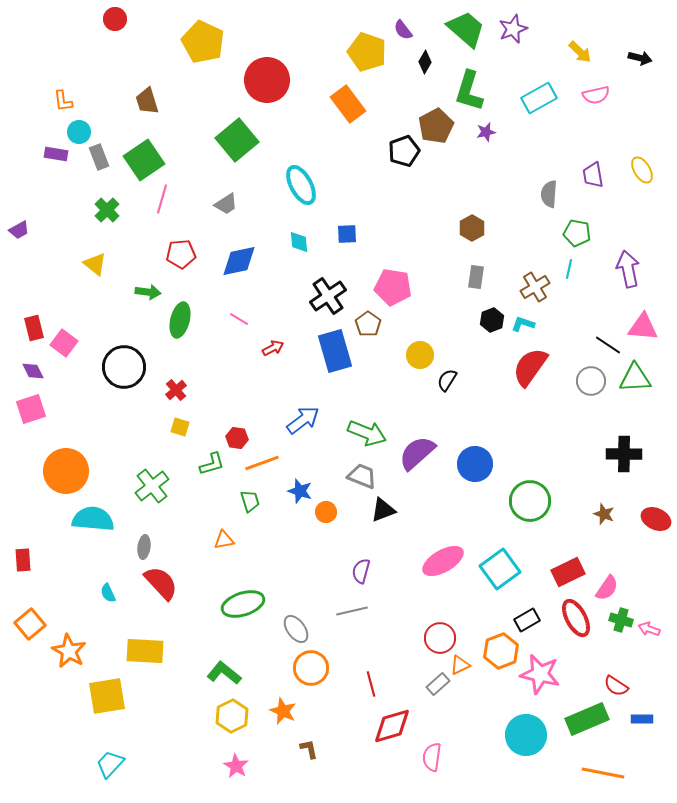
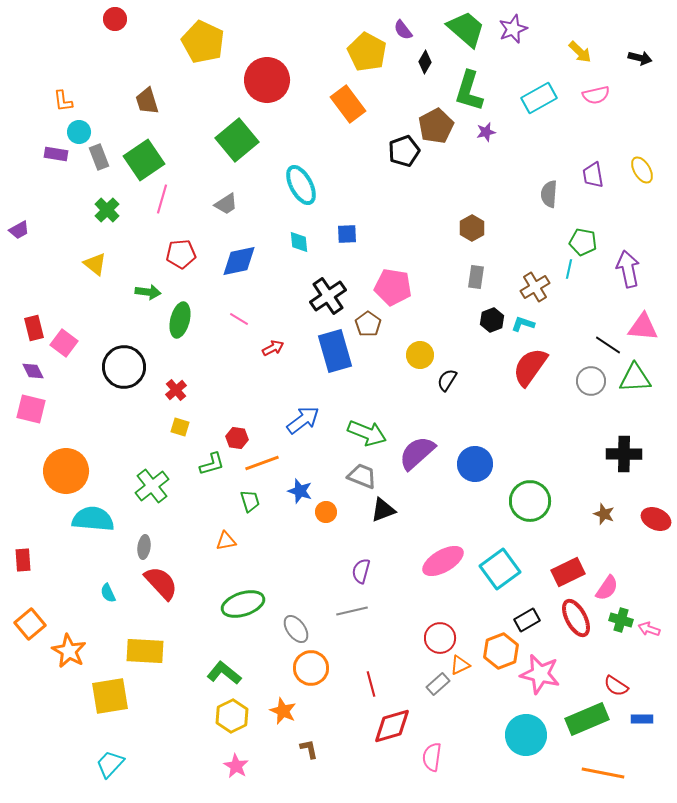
yellow pentagon at (367, 52): rotated 9 degrees clockwise
green pentagon at (577, 233): moved 6 px right, 9 px down
pink square at (31, 409): rotated 32 degrees clockwise
orange triangle at (224, 540): moved 2 px right, 1 px down
yellow square at (107, 696): moved 3 px right
